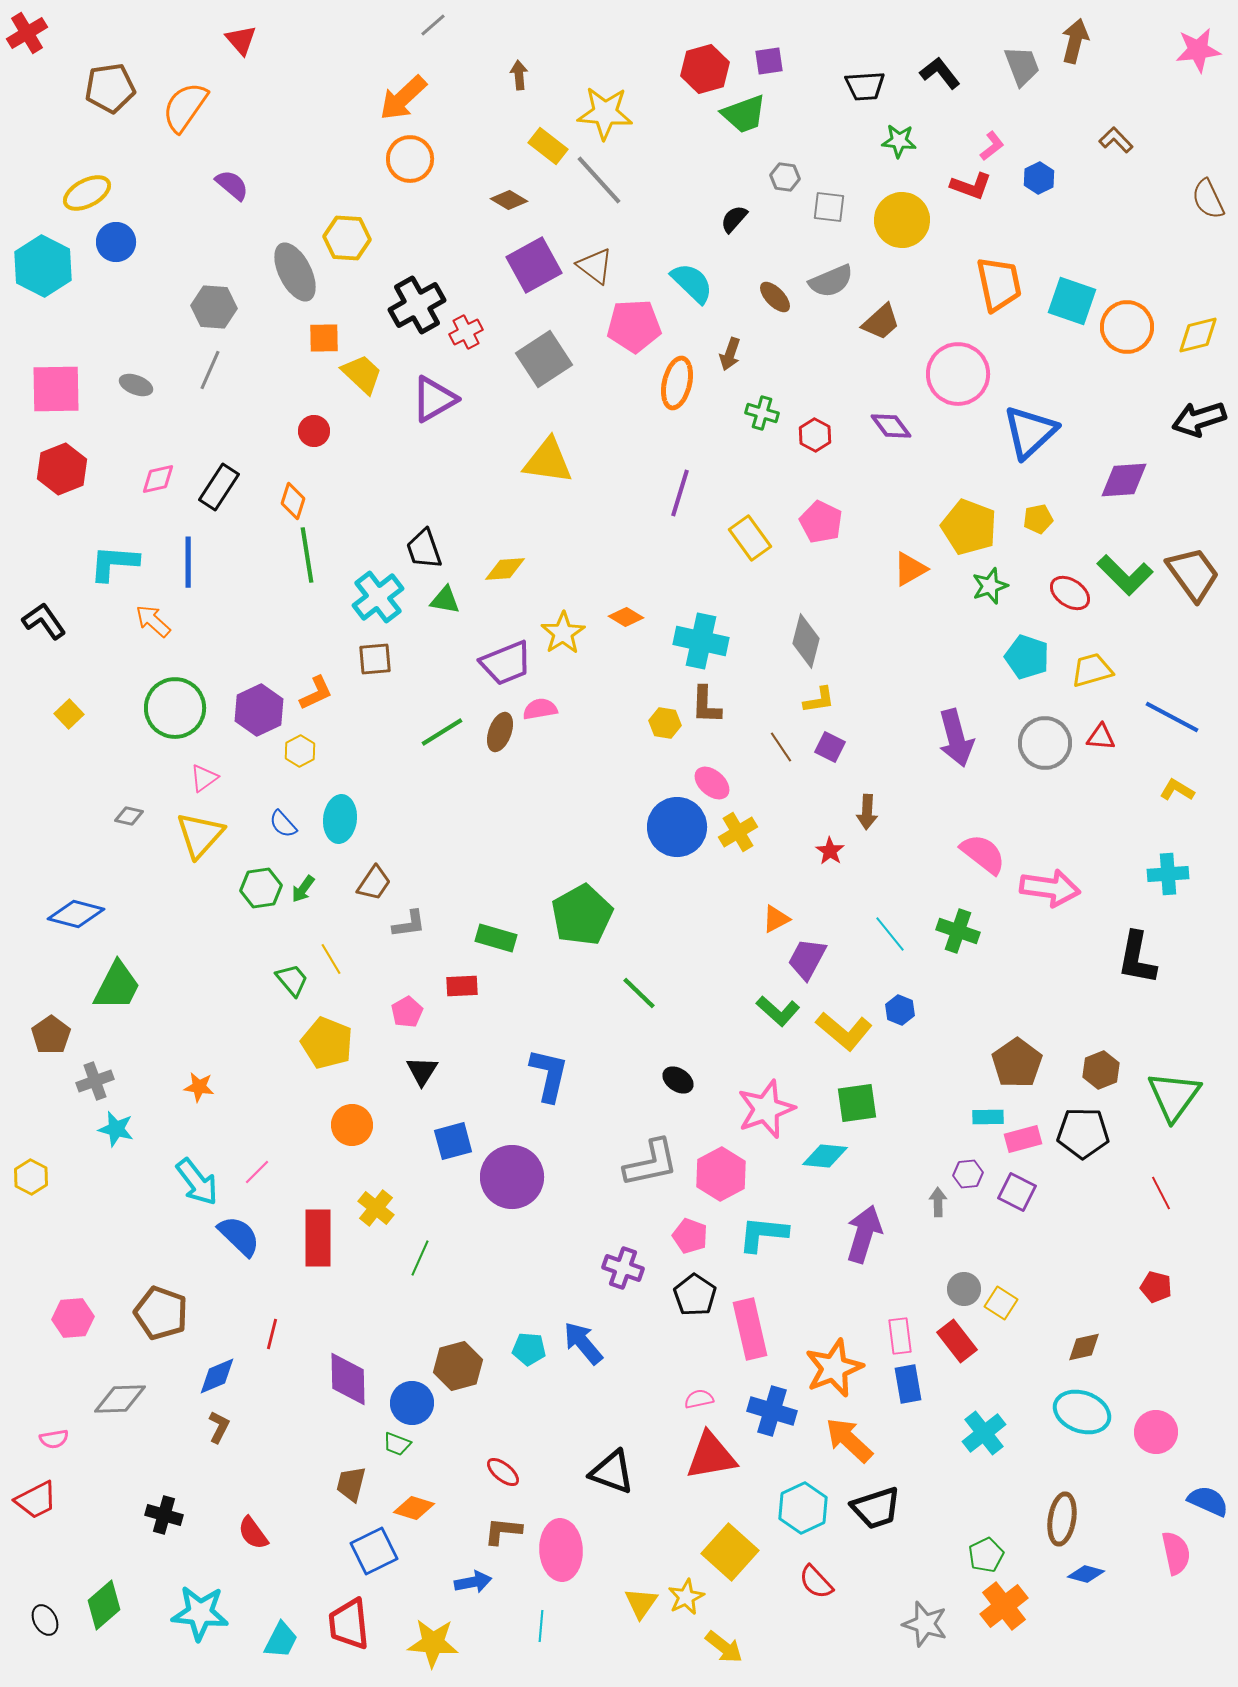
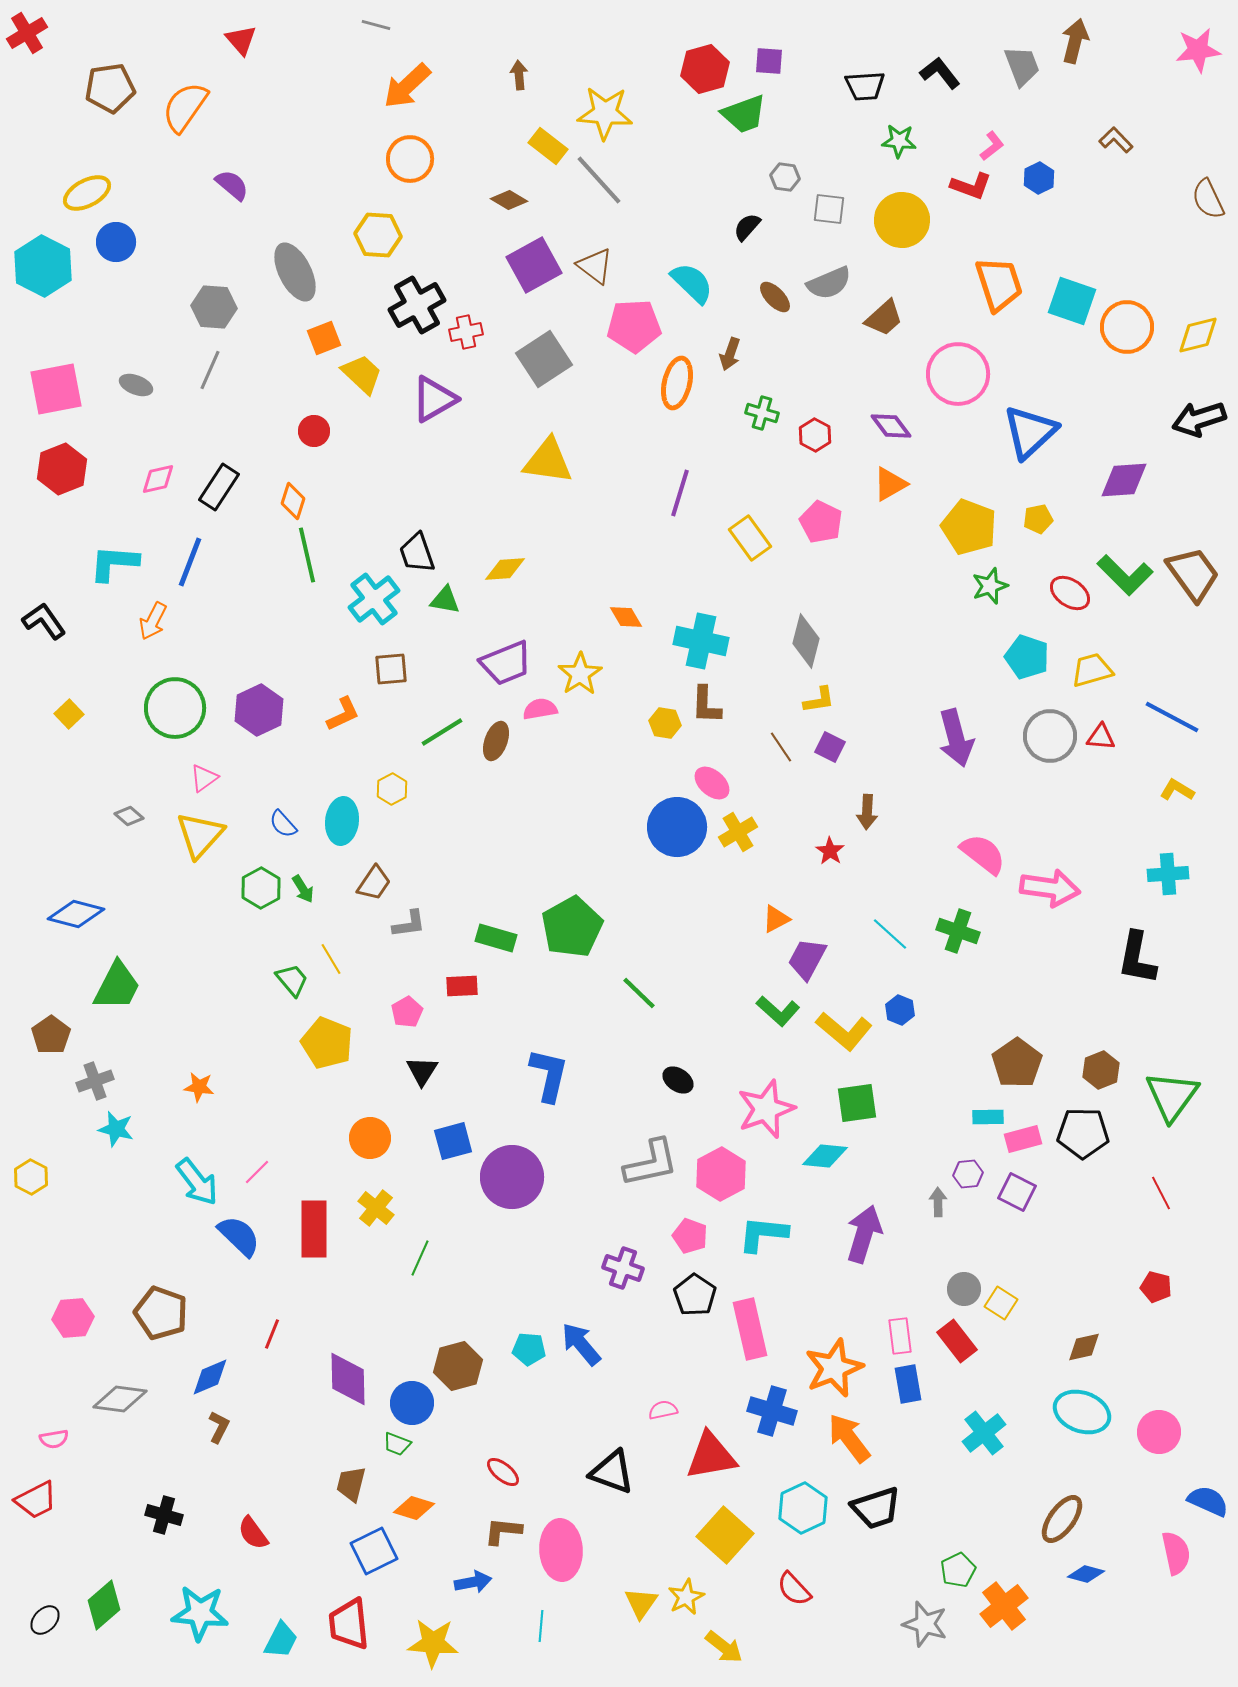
gray line at (433, 25): moved 57 px left; rotated 56 degrees clockwise
purple square at (769, 61): rotated 12 degrees clockwise
orange arrow at (403, 98): moved 4 px right, 12 px up
gray square at (829, 207): moved 2 px down
black semicircle at (734, 219): moved 13 px right, 8 px down
yellow hexagon at (347, 238): moved 31 px right, 3 px up
gray semicircle at (831, 281): moved 2 px left, 2 px down
orange trapezoid at (999, 284): rotated 6 degrees counterclockwise
brown trapezoid at (881, 322): moved 3 px right, 4 px up
red cross at (466, 332): rotated 16 degrees clockwise
orange square at (324, 338): rotated 20 degrees counterclockwise
pink square at (56, 389): rotated 10 degrees counterclockwise
black trapezoid at (424, 549): moved 7 px left, 4 px down
green line at (307, 555): rotated 4 degrees counterclockwise
blue line at (188, 562): moved 2 px right; rotated 21 degrees clockwise
orange triangle at (910, 569): moved 20 px left, 85 px up
cyan cross at (378, 597): moved 4 px left, 2 px down
orange diamond at (626, 617): rotated 28 degrees clockwise
orange arrow at (153, 621): rotated 105 degrees counterclockwise
yellow star at (563, 633): moved 17 px right, 41 px down
brown square at (375, 659): moved 16 px right, 10 px down
orange L-shape at (316, 693): moved 27 px right, 21 px down
brown ellipse at (500, 732): moved 4 px left, 9 px down
gray circle at (1045, 743): moved 5 px right, 7 px up
yellow hexagon at (300, 751): moved 92 px right, 38 px down
gray diamond at (129, 816): rotated 28 degrees clockwise
cyan ellipse at (340, 819): moved 2 px right, 2 px down
green hexagon at (261, 888): rotated 21 degrees counterclockwise
green arrow at (303, 889): rotated 68 degrees counterclockwise
green pentagon at (582, 915): moved 10 px left, 12 px down
cyan line at (890, 934): rotated 9 degrees counterclockwise
green triangle at (1174, 1096): moved 2 px left
orange circle at (352, 1125): moved 18 px right, 13 px down
red rectangle at (318, 1238): moved 4 px left, 9 px up
red line at (272, 1334): rotated 8 degrees clockwise
blue arrow at (583, 1343): moved 2 px left, 1 px down
blue diamond at (217, 1376): moved 7 px left, 1 px down
gray diamond at (120, 1399): rotated 10 degrees clockwise
pink semicircle at (699, 1399): moved 36 px left, 11 px down
pink circle at (1156, 1432): moved 3 px right
orange arrow at (849, 1440): moved 2 px up; rotated 10 degrees clockwise
brown ellipse at (1062, 1519): rotated 27 degrees clockwise
yellow square at (730, 1552): moved 5 px left, 17 px up
green pentagon at (986, 1555): moved 28 px left, 15 px down
red semicircle at (816, 1582): moved 22 px left, 7 px down
black ellipse at (45, 1620): rotated 72 degrees clockwise
